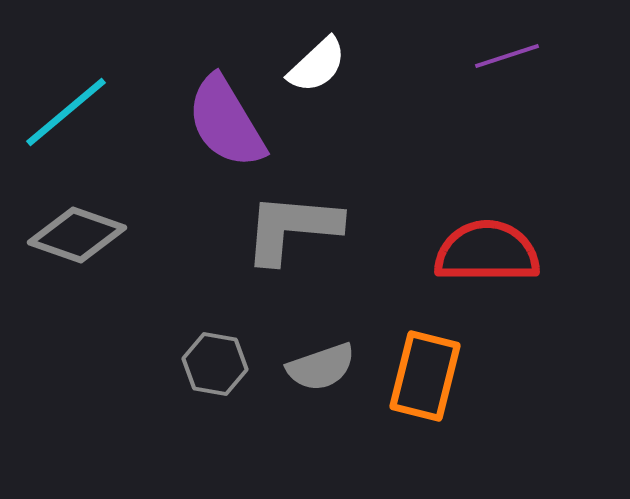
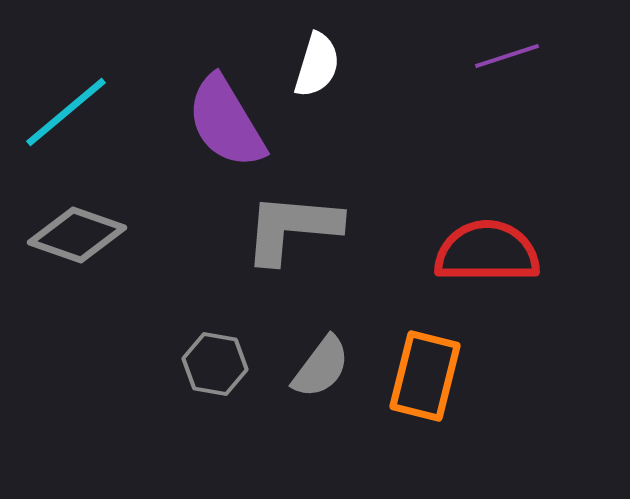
white semicircle: rotated 30 degrees counterclockwise
gray semicircle: rotated 34 degrees counterclockwise
